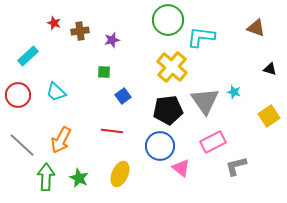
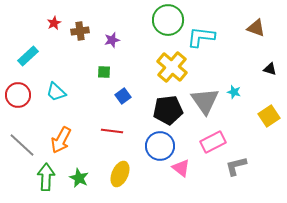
red star: rotated 24 degrees clockwise
